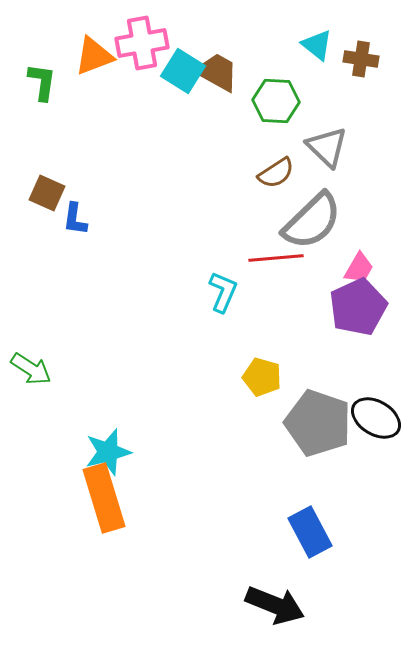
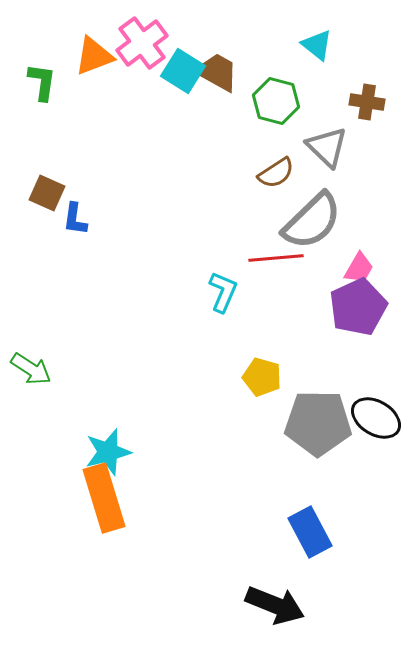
pink cross: rotated 27 degrees counterclockwise
brown cross: moved 6 px right, 43 px down
green hexagon: rotated 12 degrees clockwise
gray pentagon: rotated 18 degrees counterclockwise
